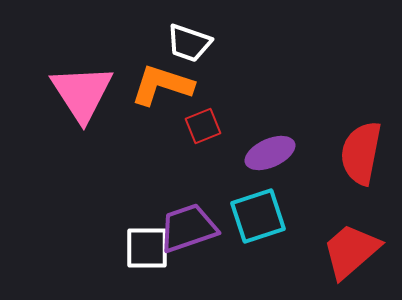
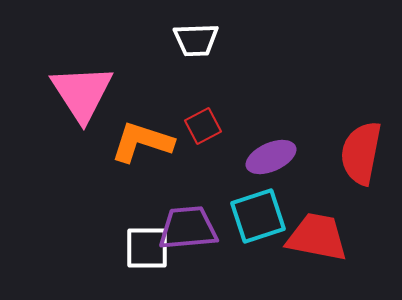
white trapezoid: moved 7 px right, 3 px up; rotated 21 degrees counterclockwise
orange L-shape: moved 20 px left, 57 px down
red square: rotated 6 degrees counterclockwise
purple ellipse: moved 1 px right, 4 px down
purple trapezoid: rotated 14 degrees clockwise
red trapezoid: moved 34 px left, 14 px up; rotated 52 degrees clockwise
